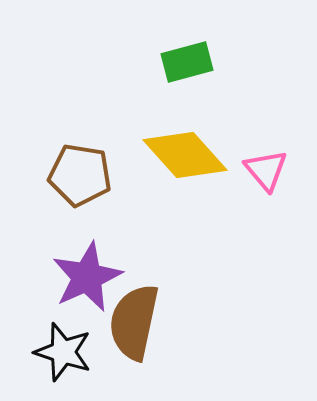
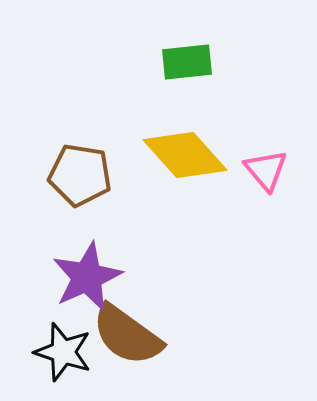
green rectangle: rotated 9 degrees clockwise
brown semicircle: moved 7 px left, 13 px down; rotated 66 degrees counterclockwise
